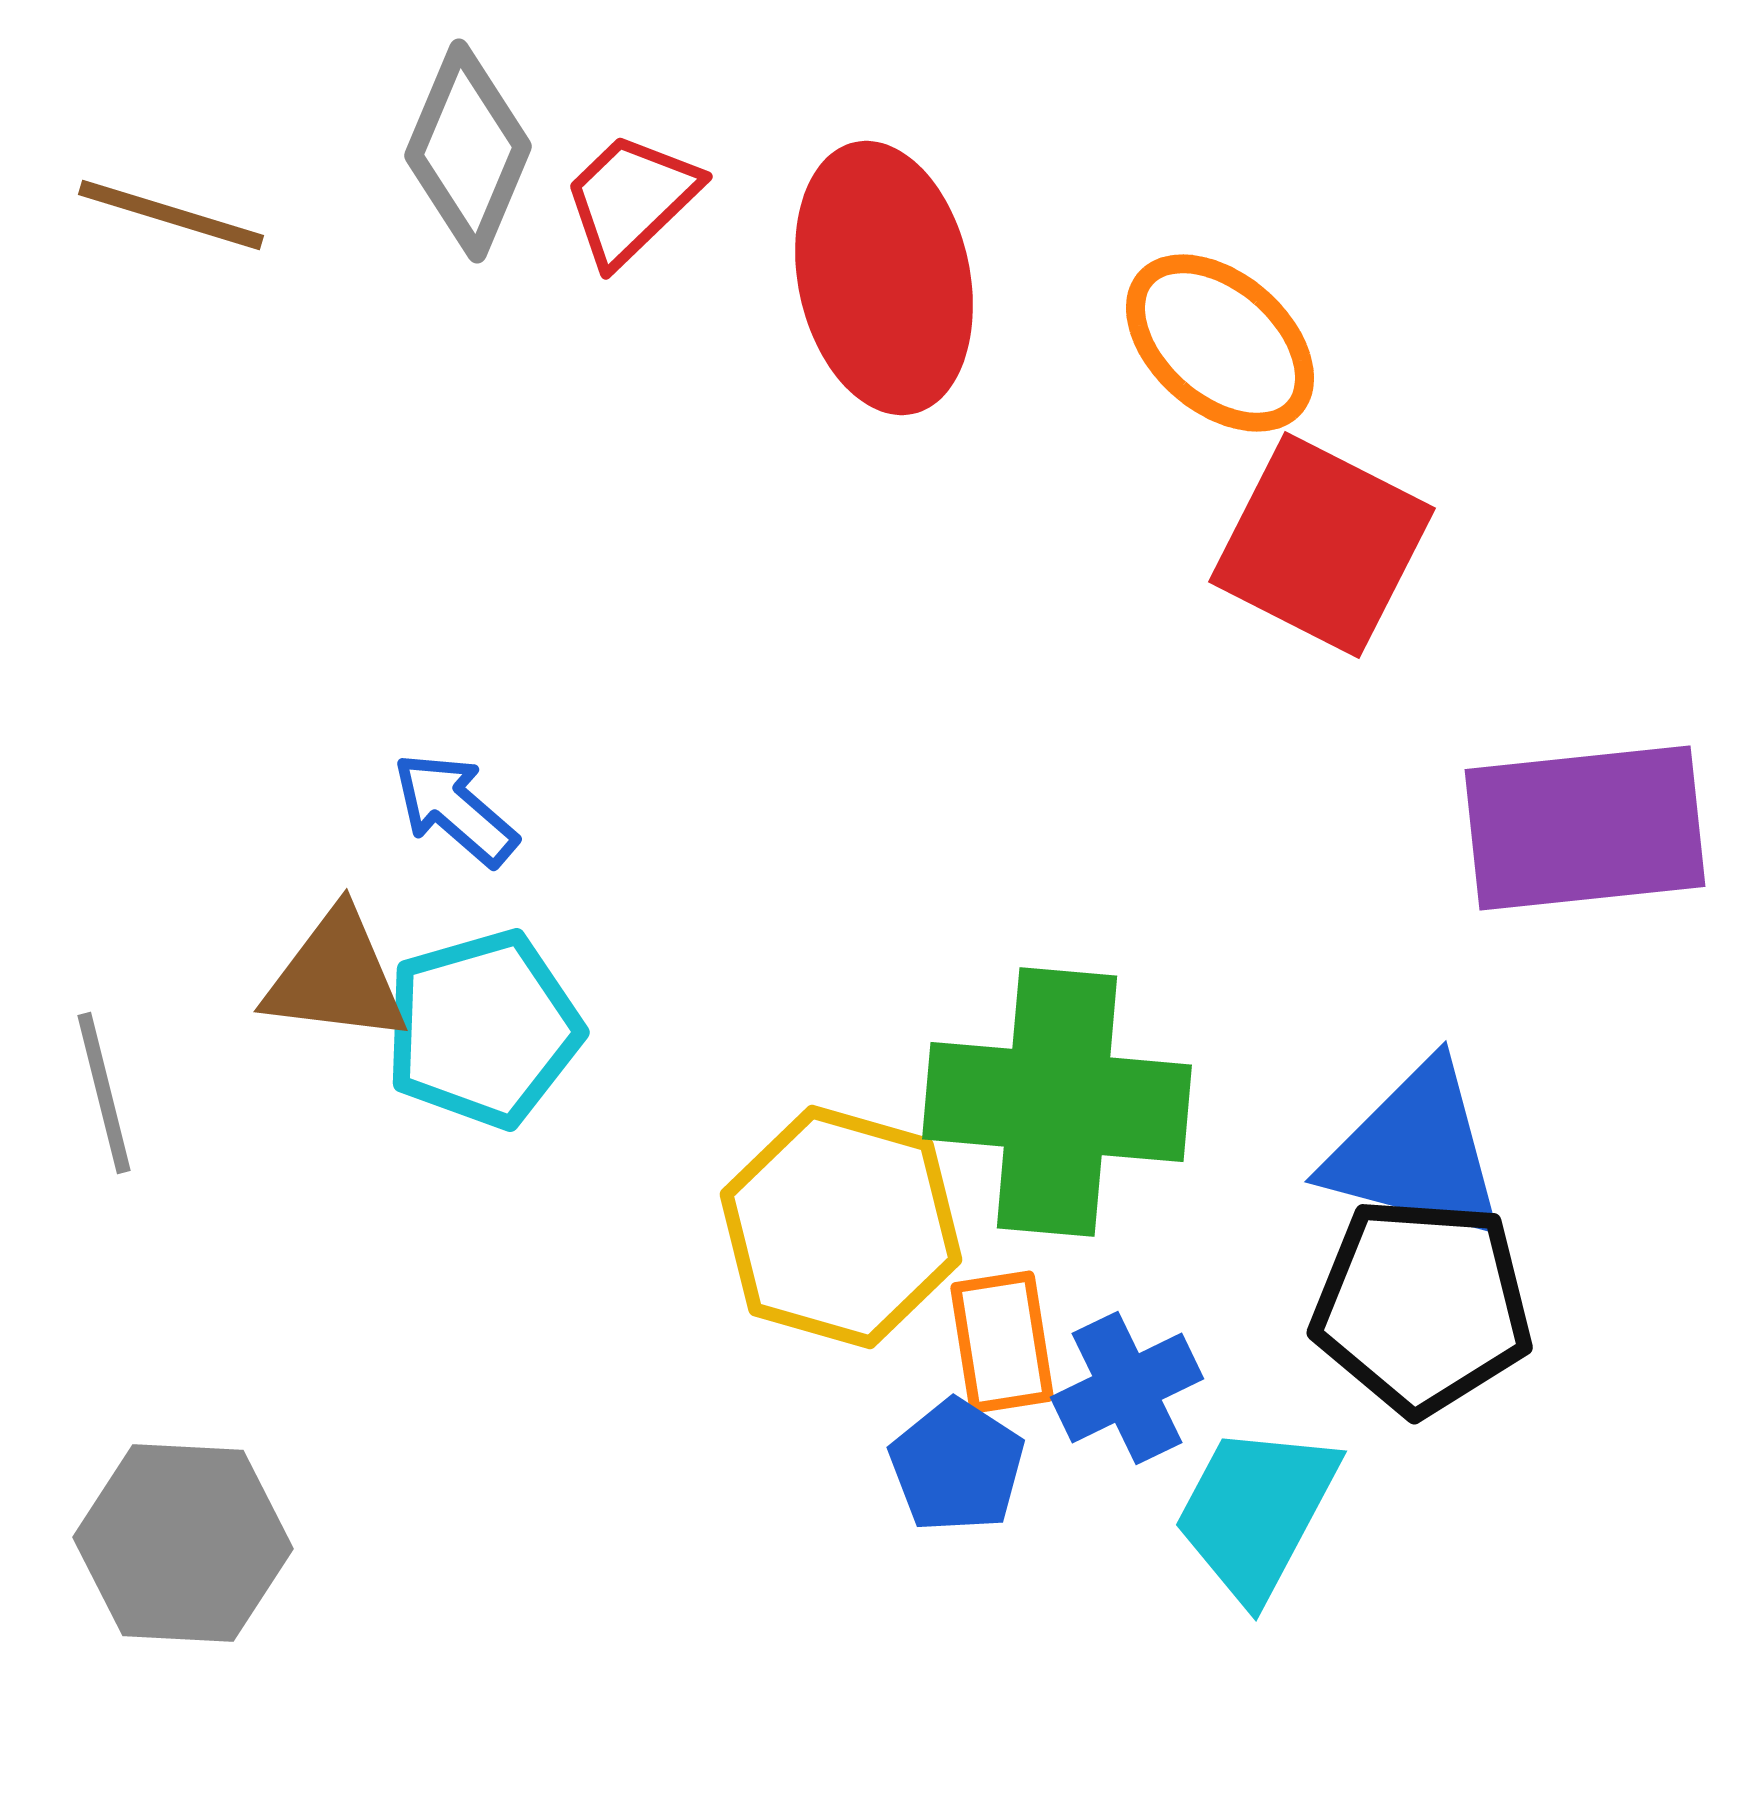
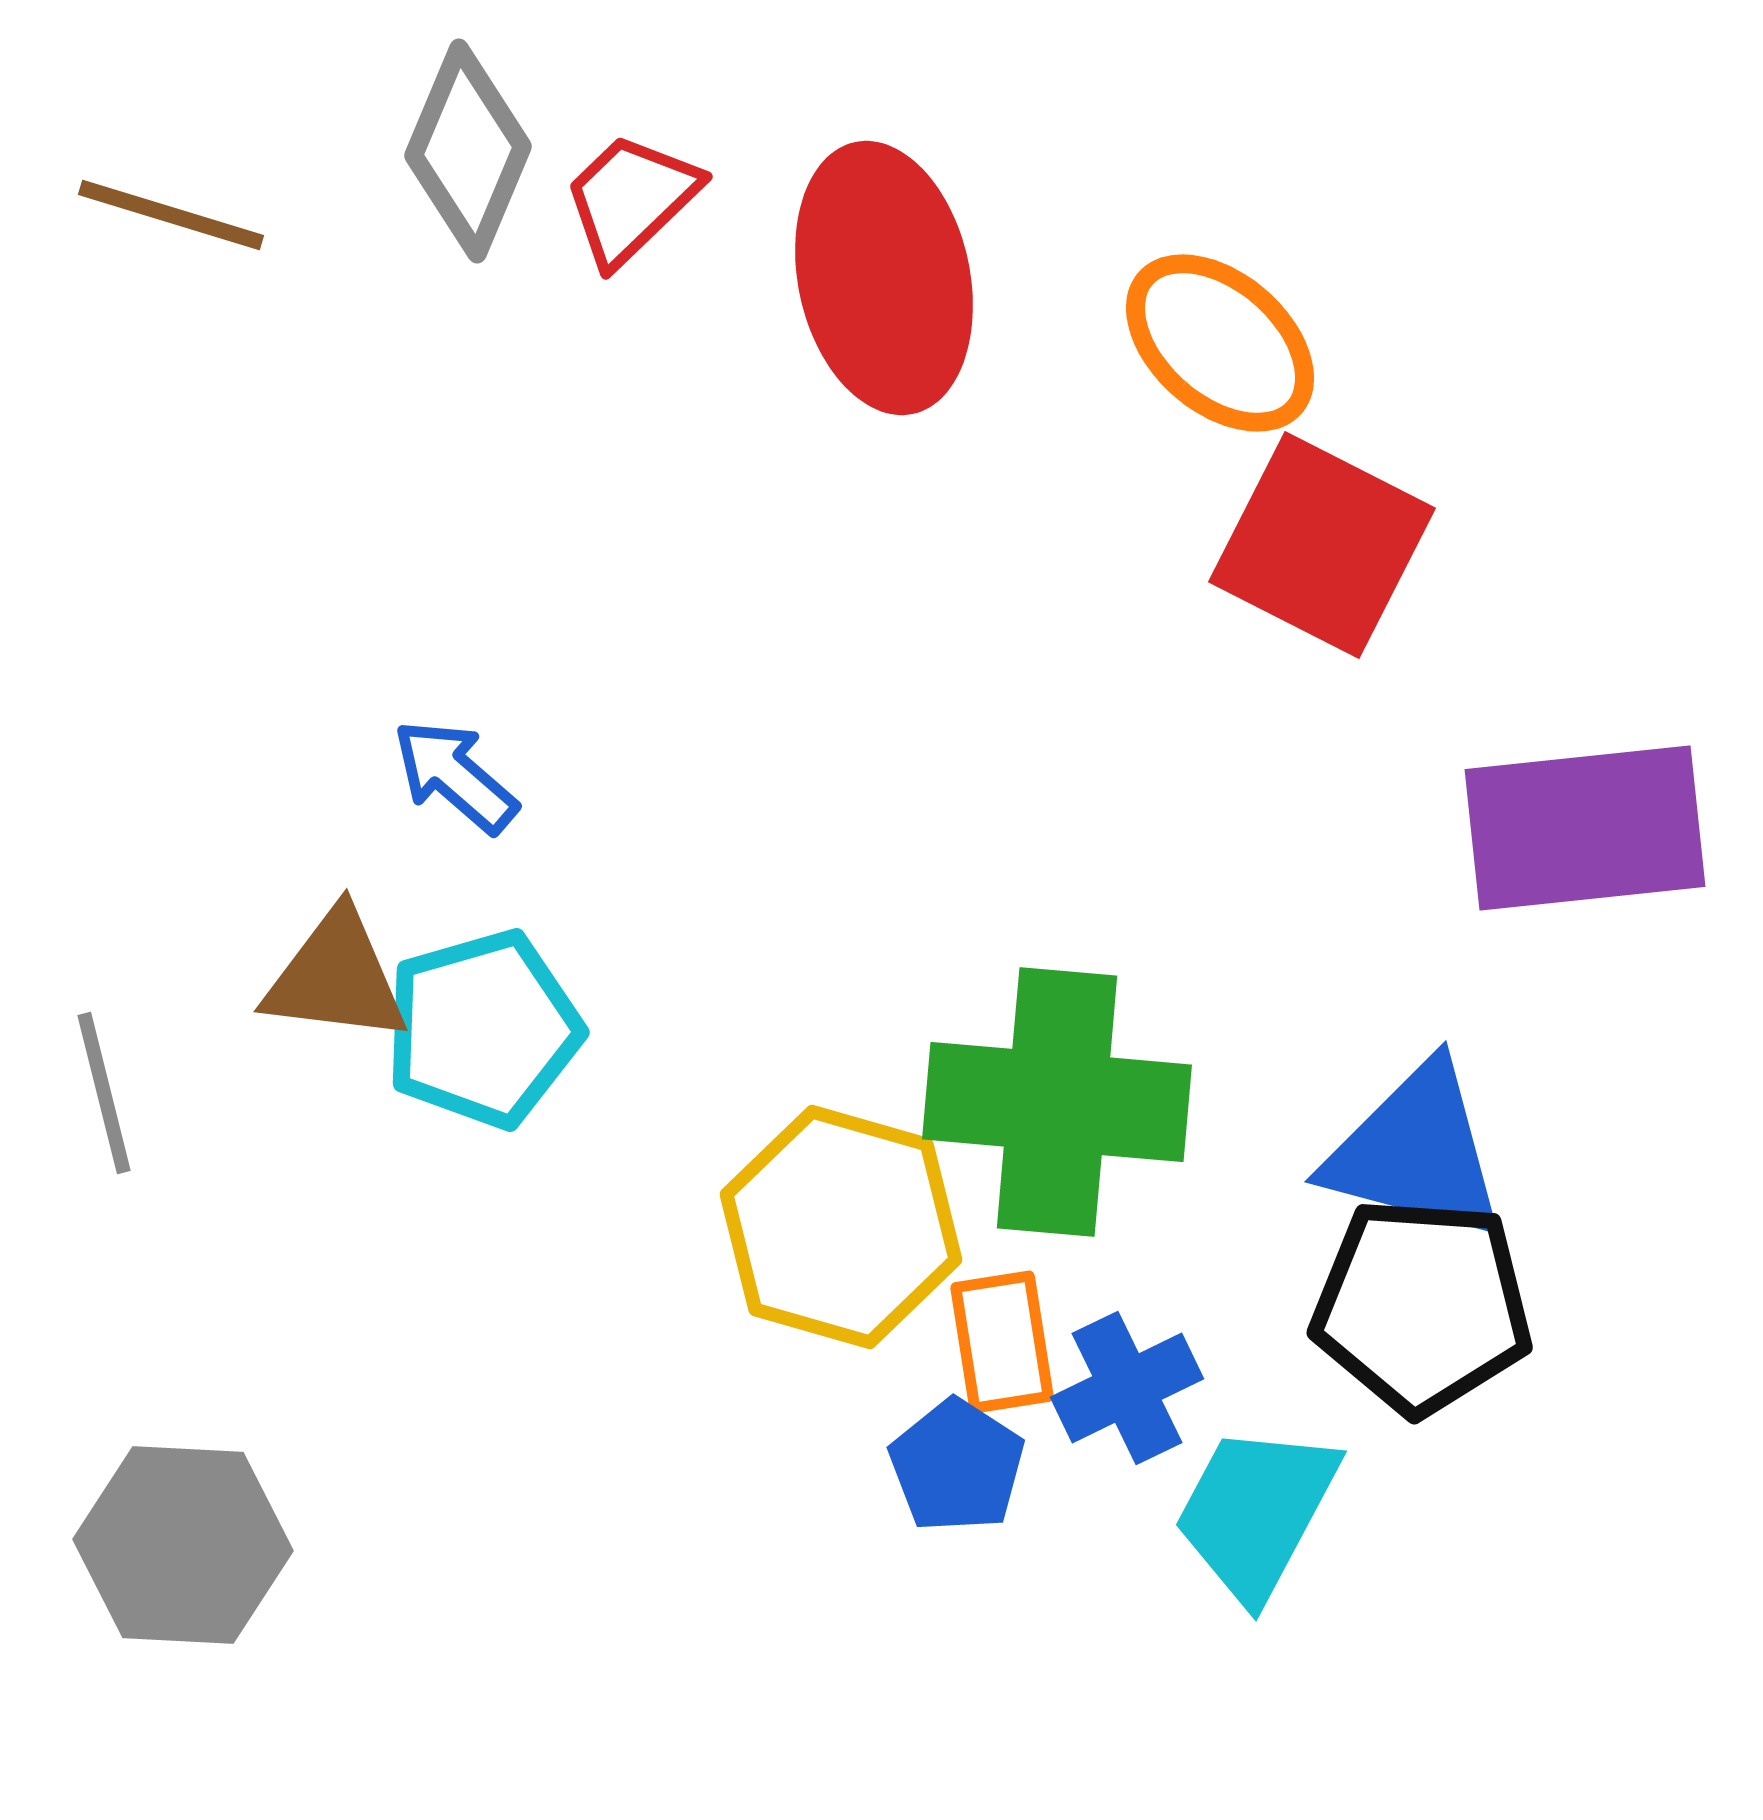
blue arrow: moved 33 px up
gray hexagon: moved 2 px down
